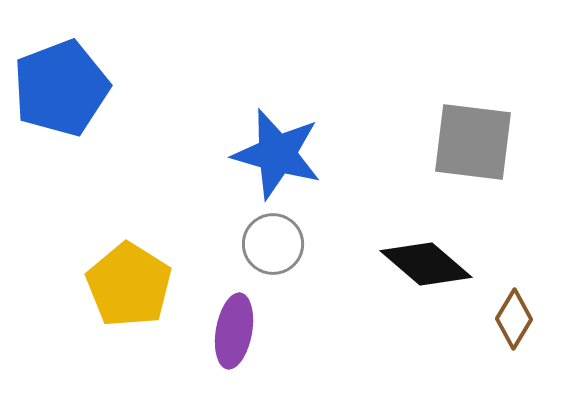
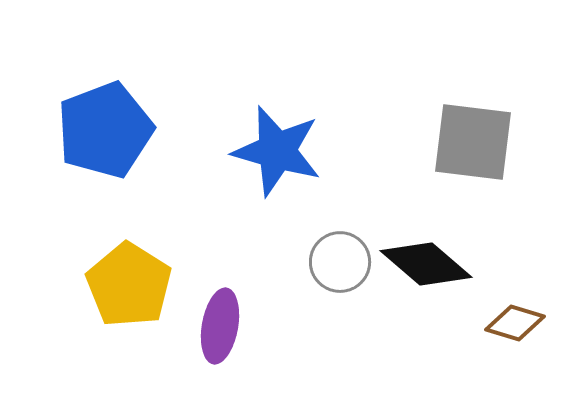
blue pentagon: moved 44 px right, 42 px down
blue star: moved 3 px up
gray circle: moved 67 px right, 18 px down
brown diamond: moved 1 px right, 4 px down; rotated 76 degrees clockwise
purple ellipse: moved 14 px left, 5 px up
